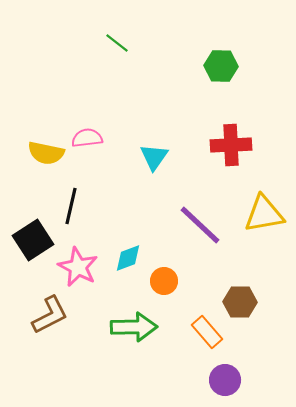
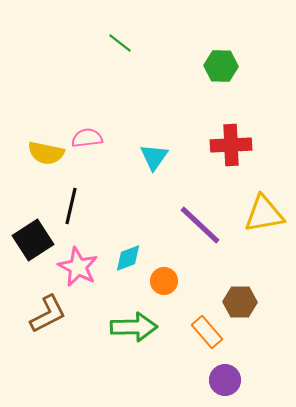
green line: moved 3 px right
brown L-shape: moved 2 px left, 1 px up
